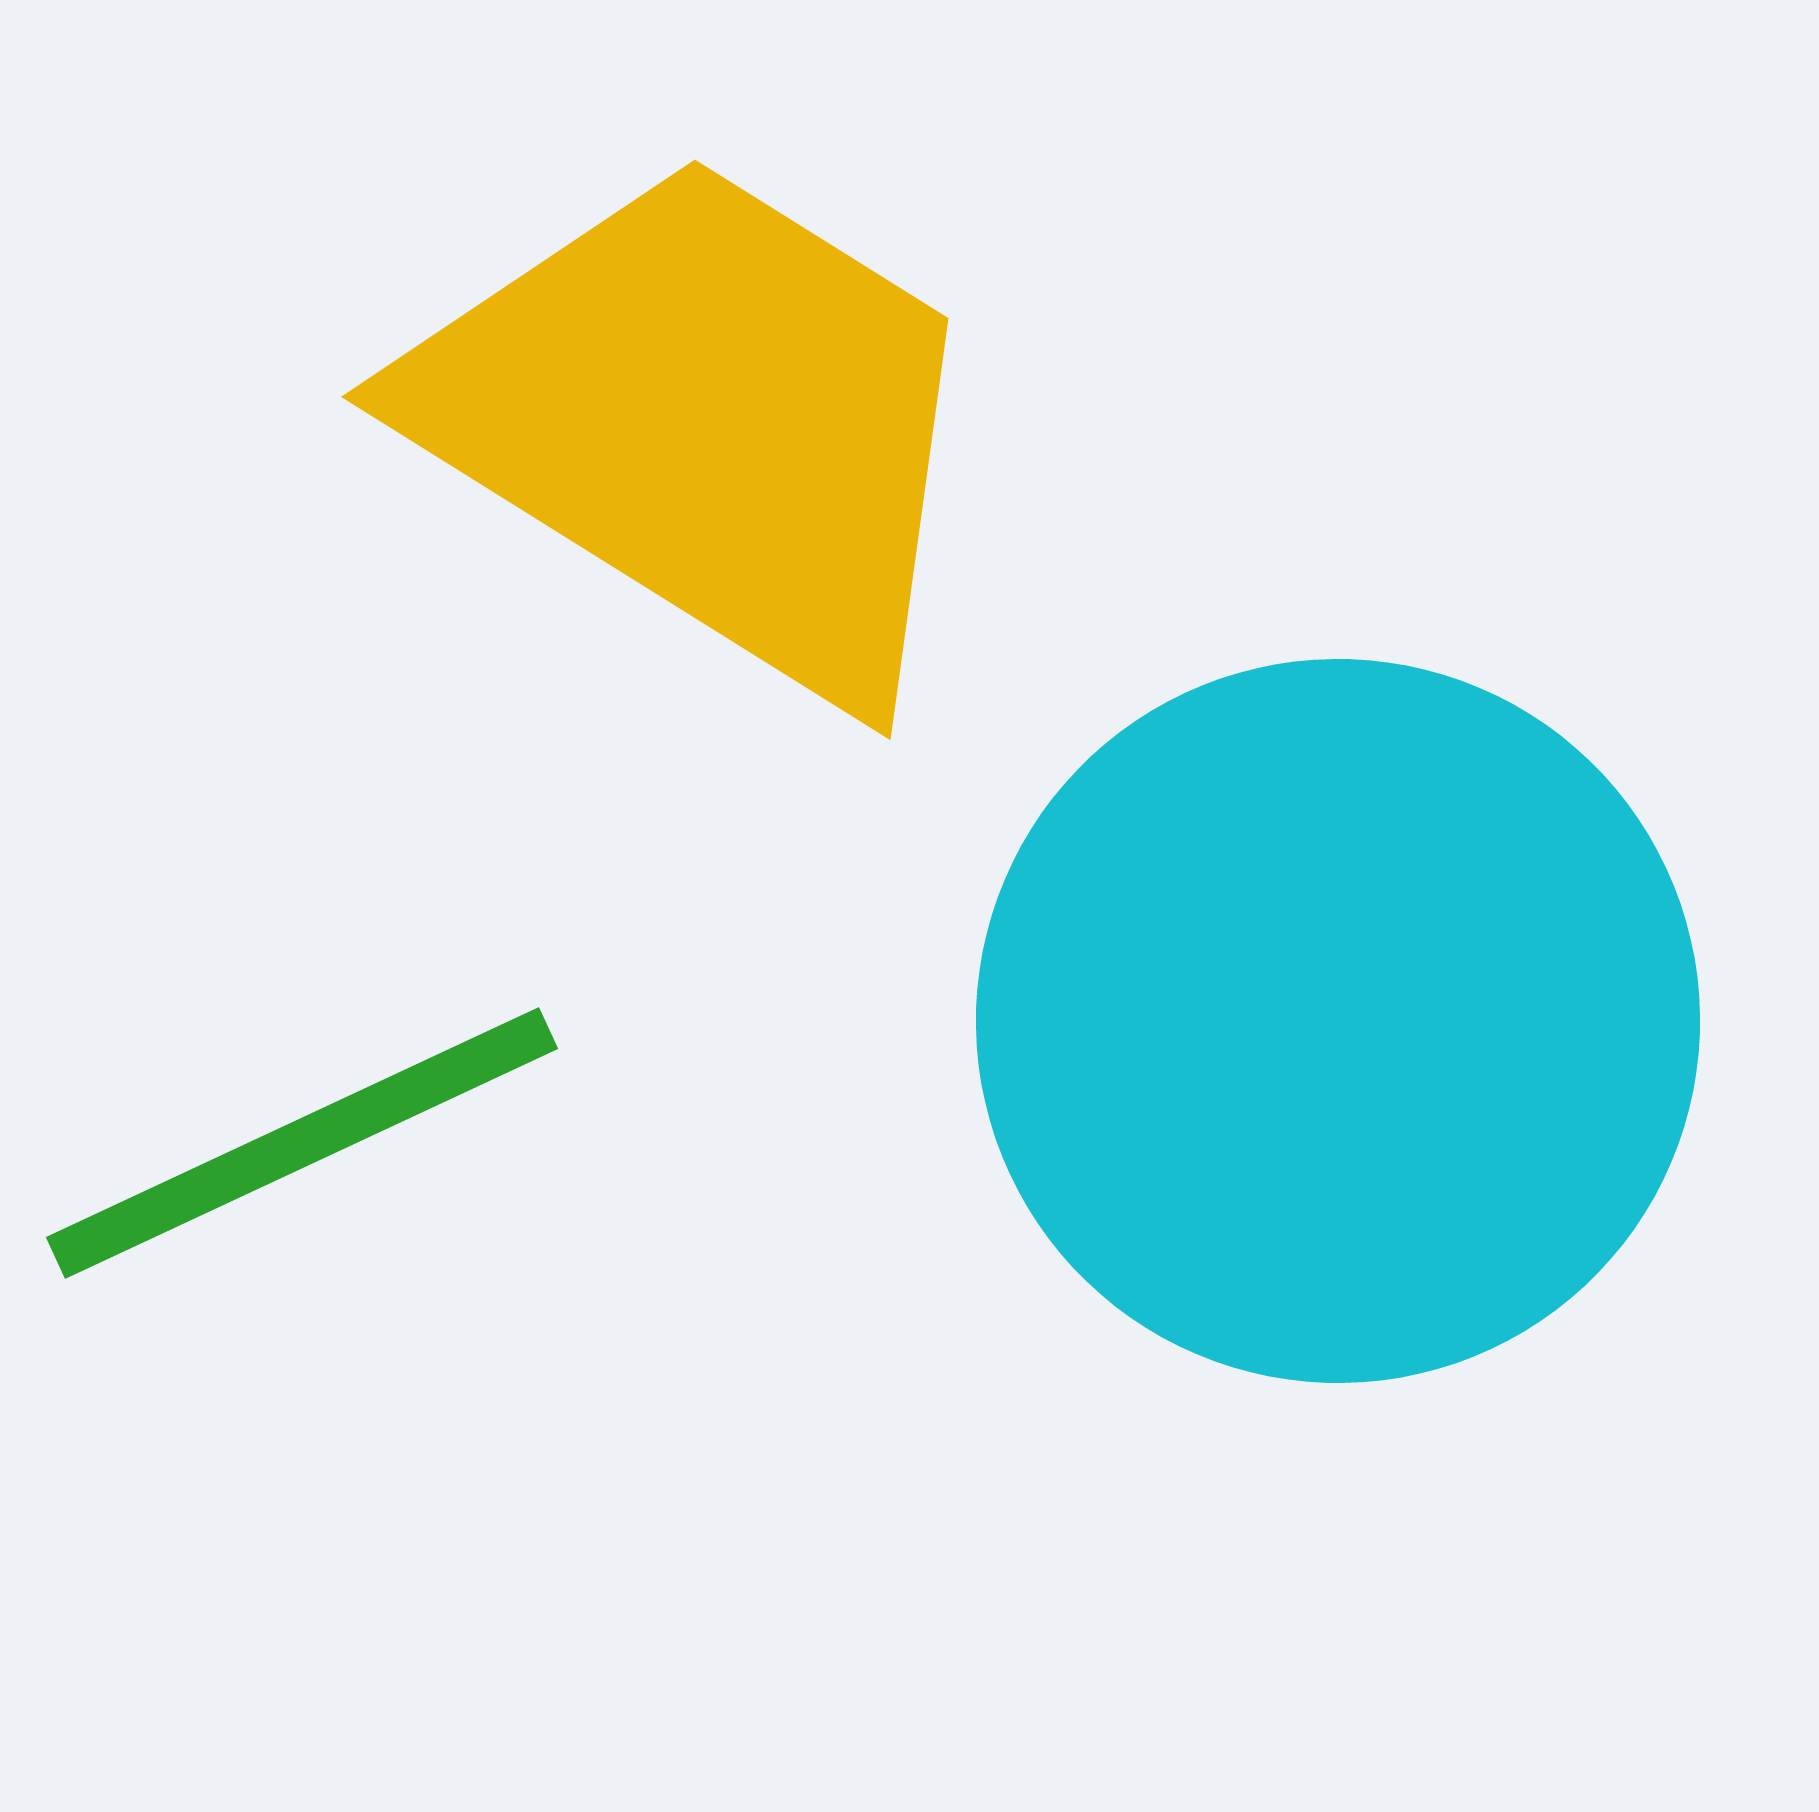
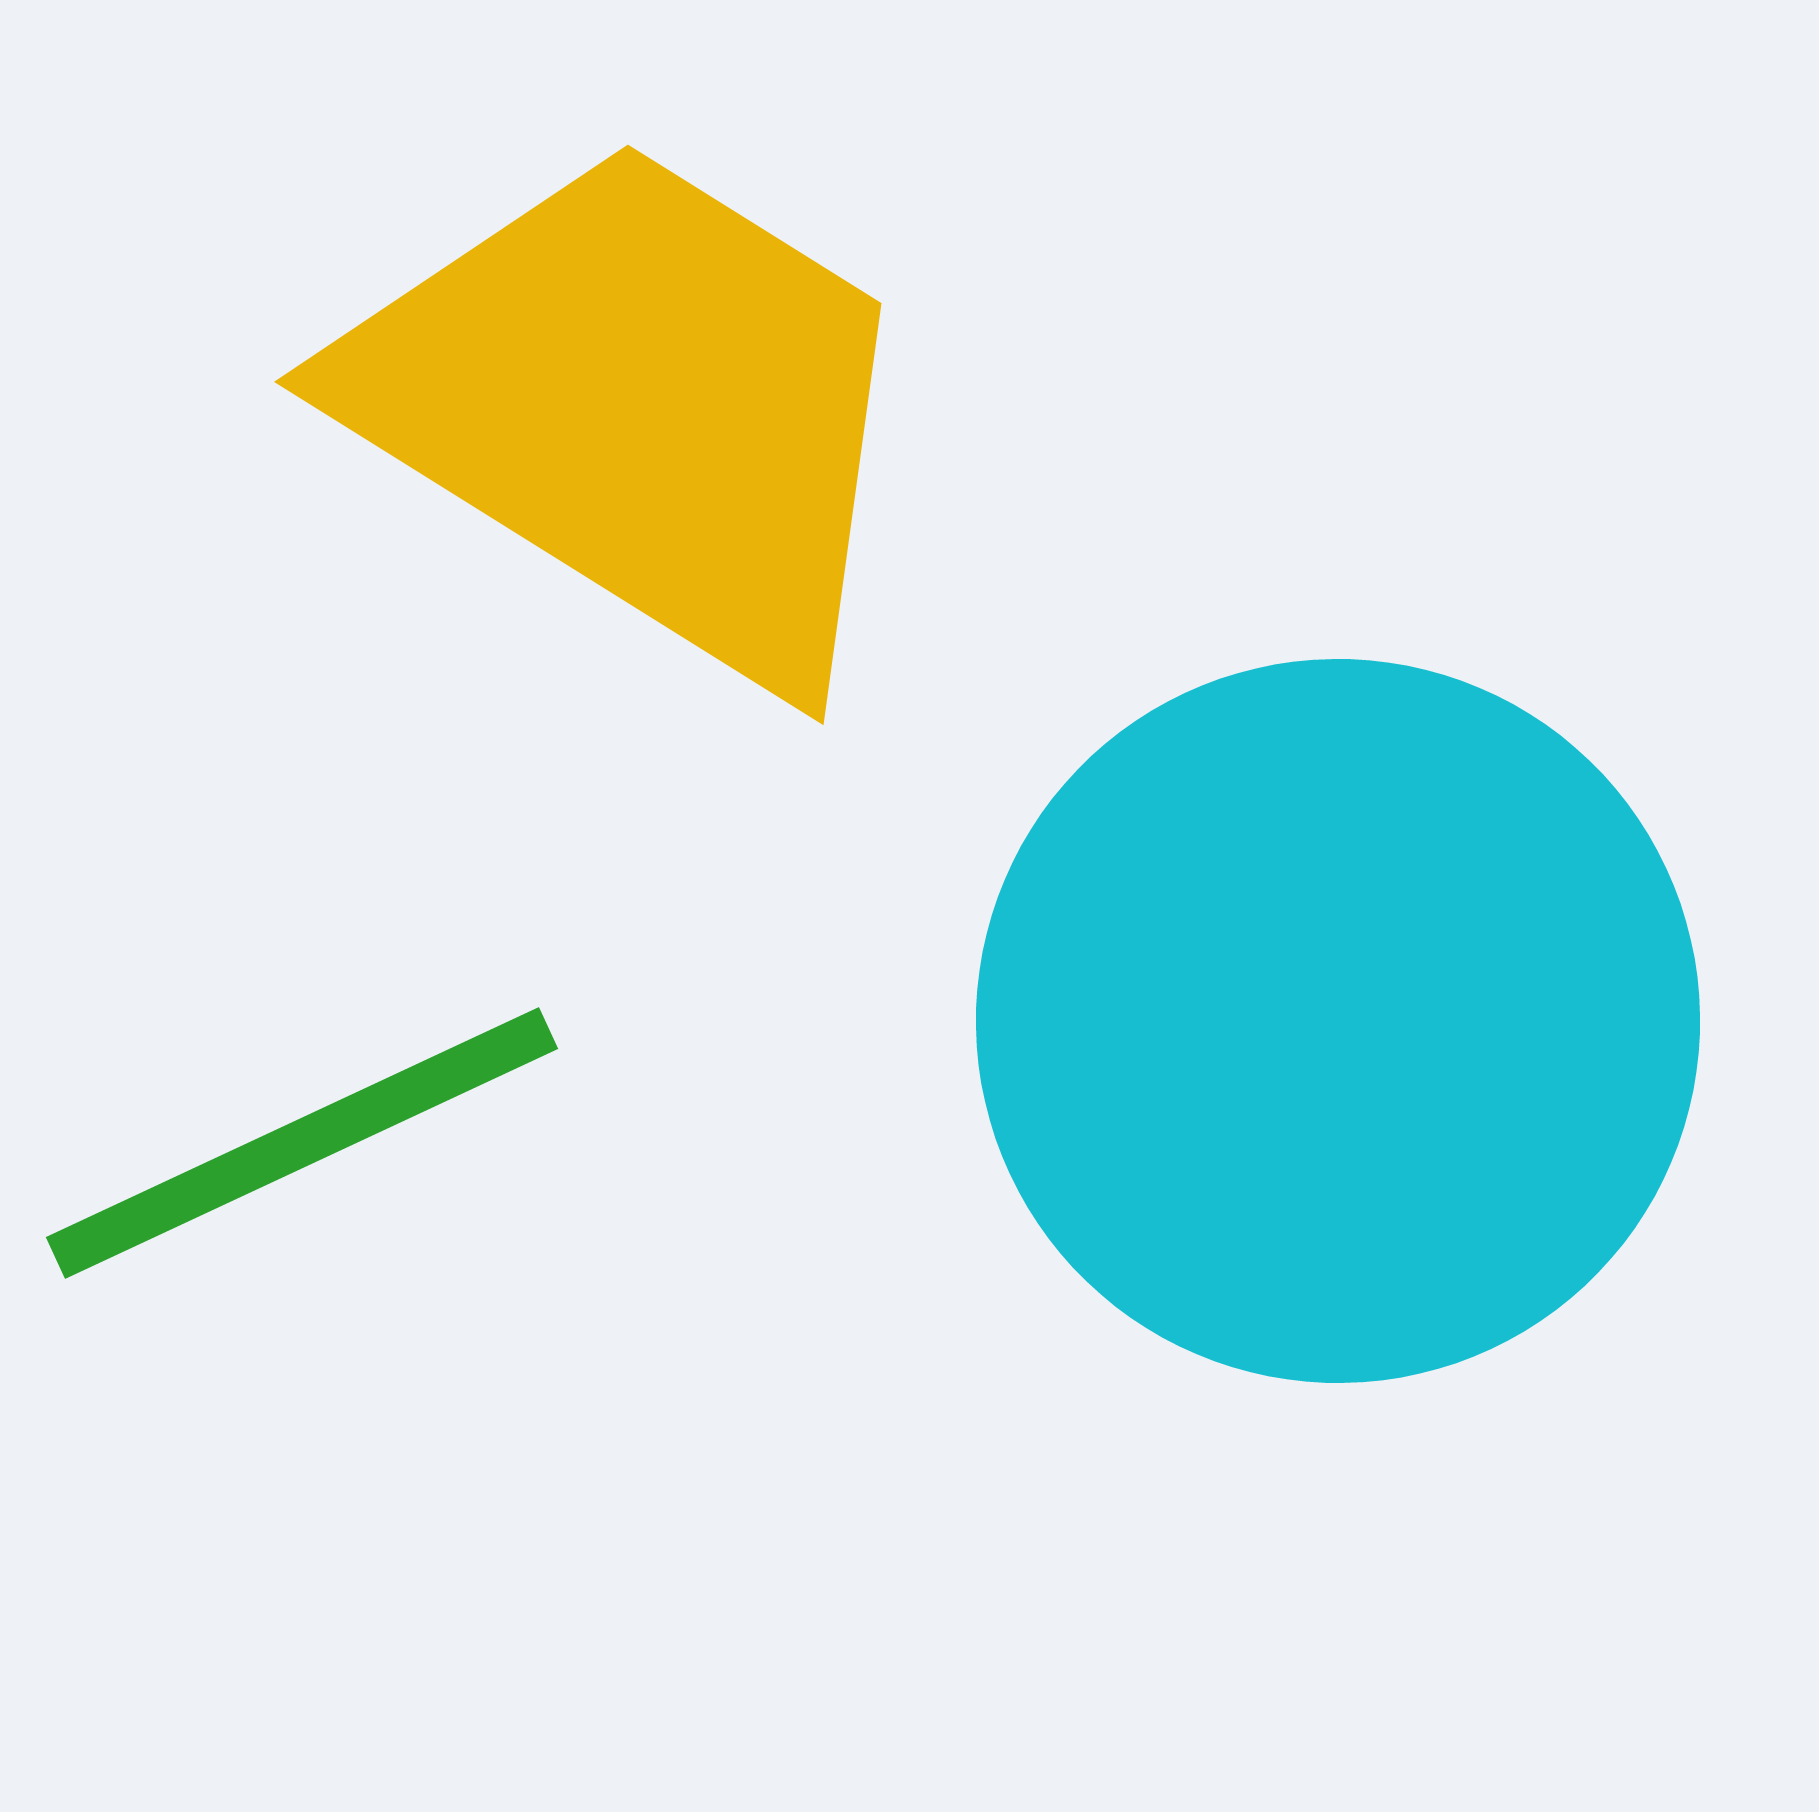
yellow trapezoid: moved 67 px left, 15 px up
